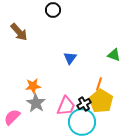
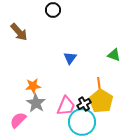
orange line: rotated 24 degrees counterclockwise
pink semicircle: moved 6 px right, 3 px down
